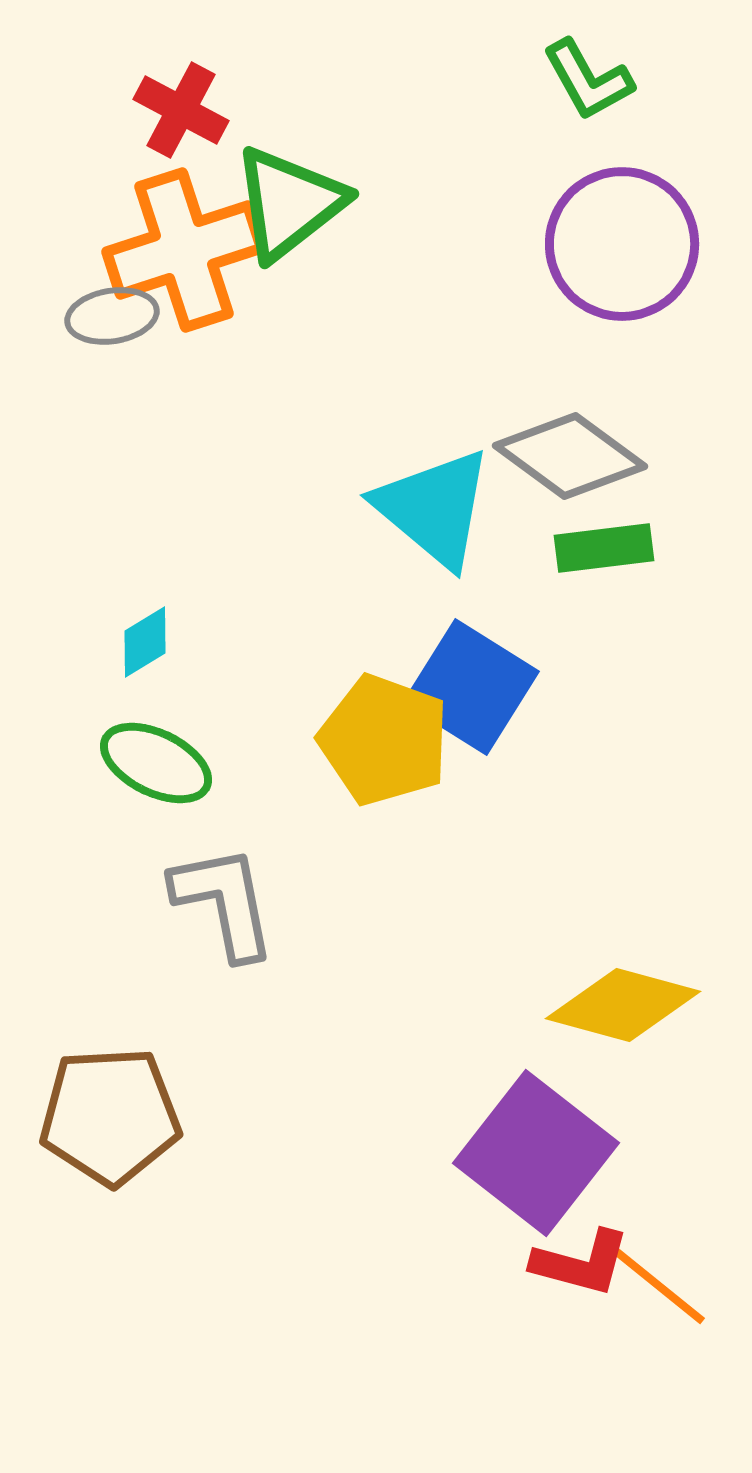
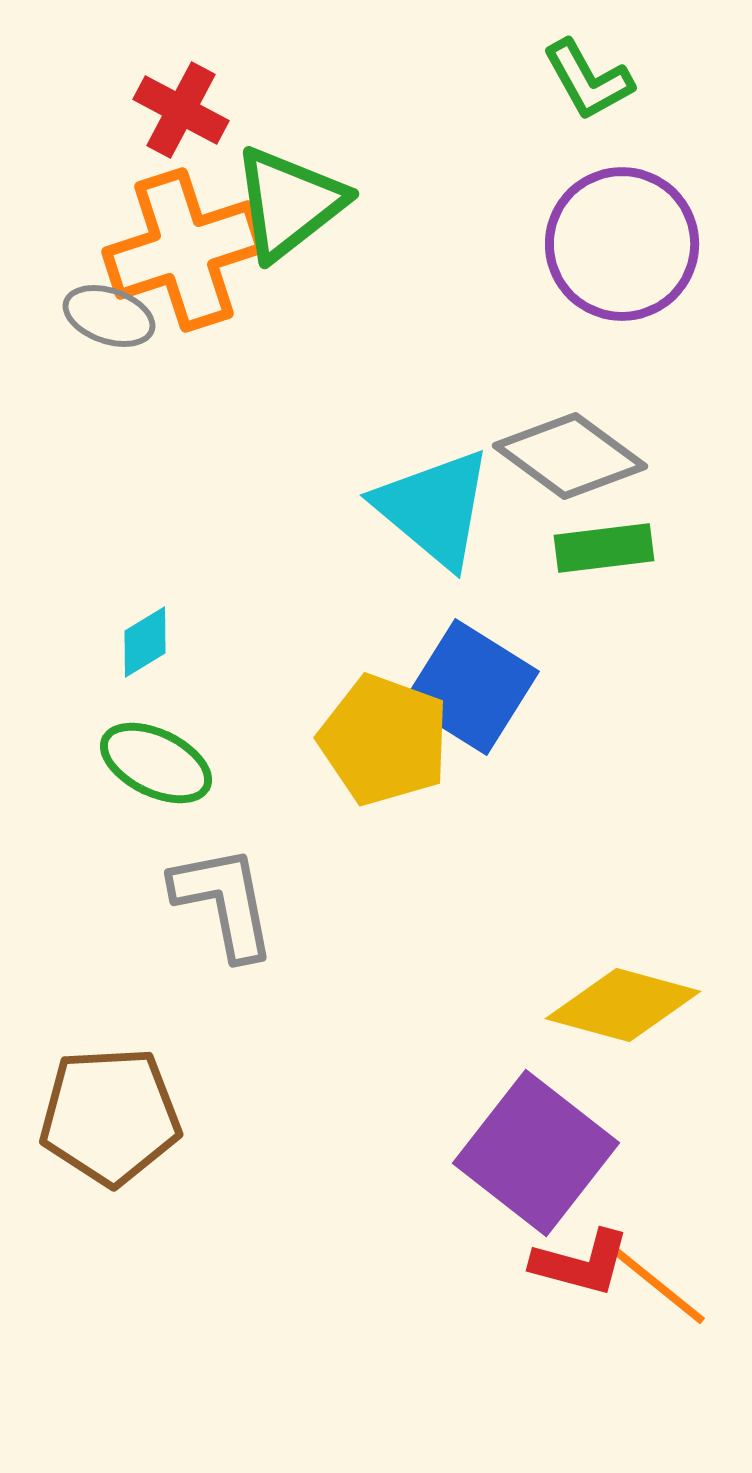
gray ellipse: moved 3 px left; rotated 28 degrees clockwise
